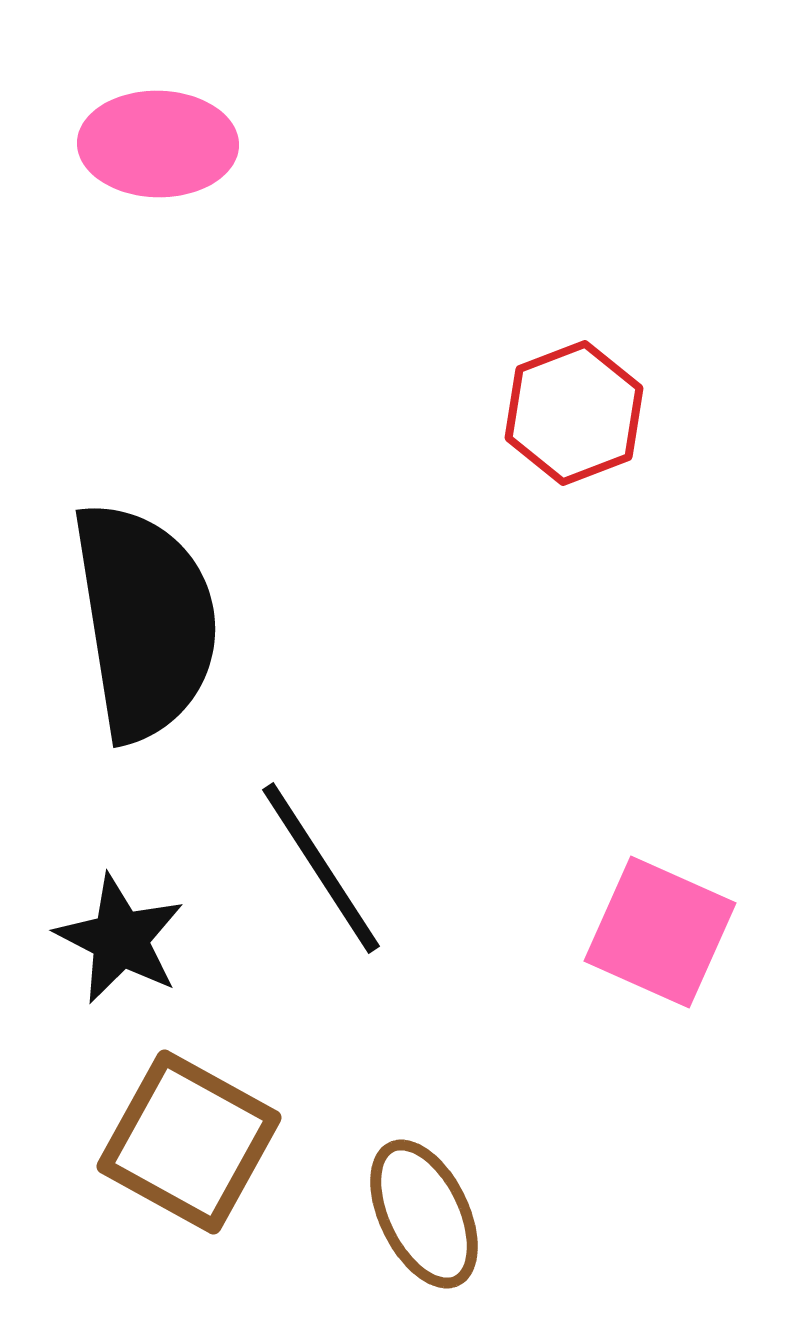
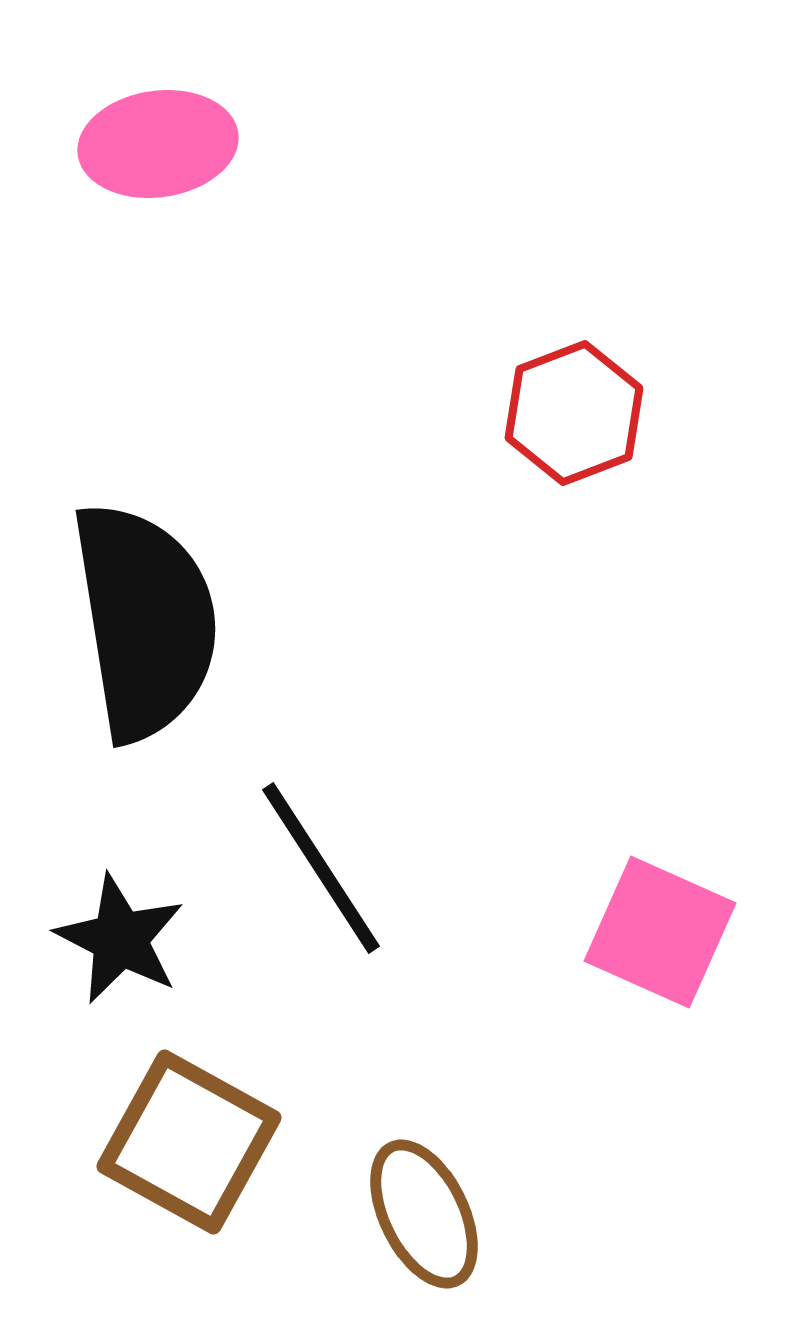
pink ellipse: rotated 9 degrees counterclockwise
